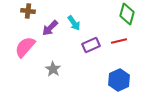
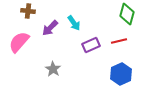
pink semicircle: moved 6 px left, 5 px up
blue hexagon: moved 2 px right, 6 px up
